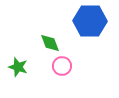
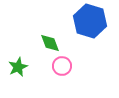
blue hexagon: rotated 16 degrees clockwise
green star: rotated 30 degrees clockwise
